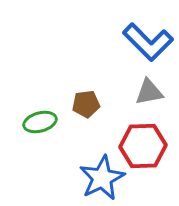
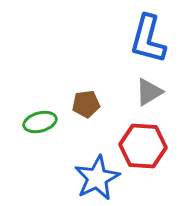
blue L-shape: moved 3 px up; rotated 60 degrees clockwise
gray triangle: rotated 20 degrees counterclockwise
red hexagon: rotated 6 degrees clockwise
blue star: moved 5 px left
